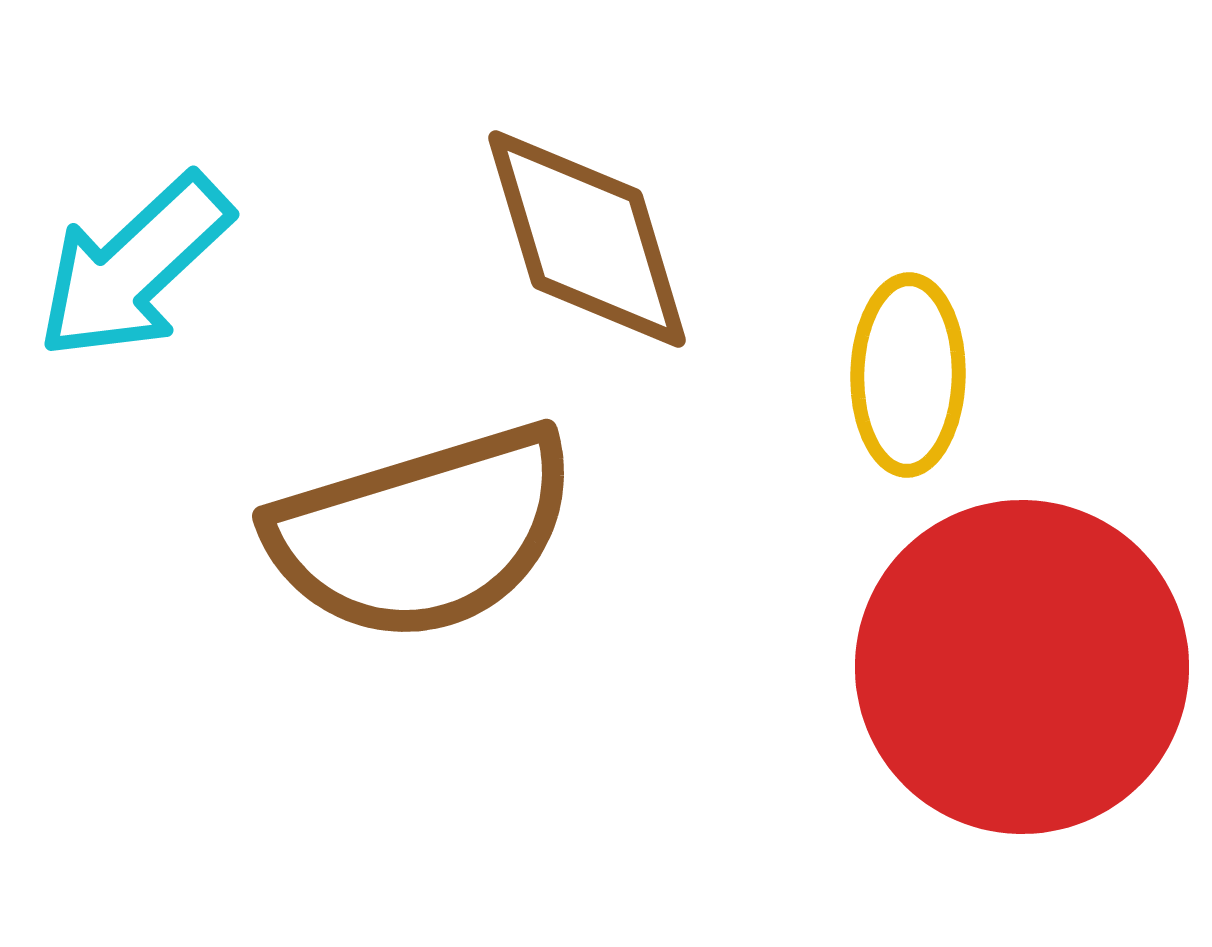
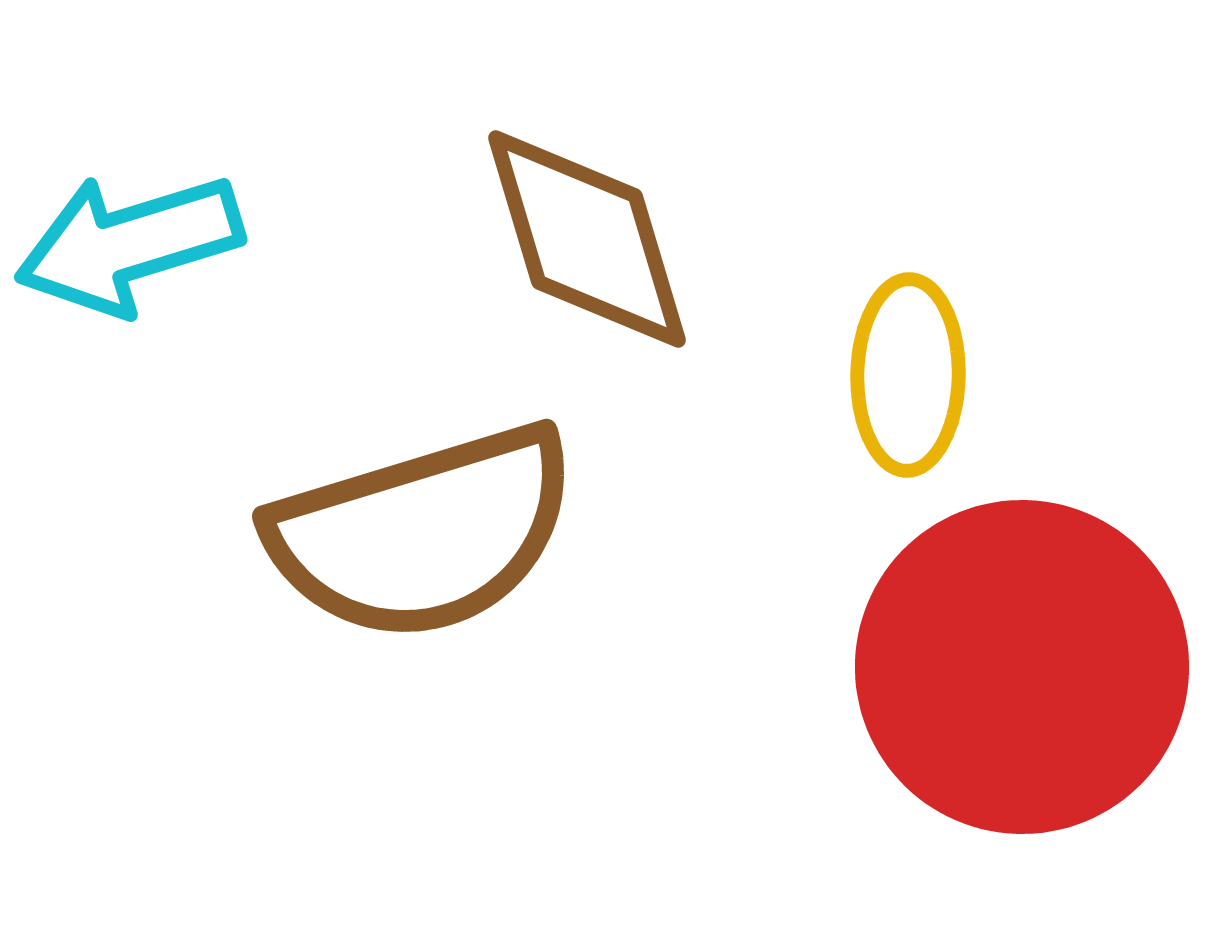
cyan arrow: moved 5 px left, 23 px up; rotated 26 degrees clockwise
